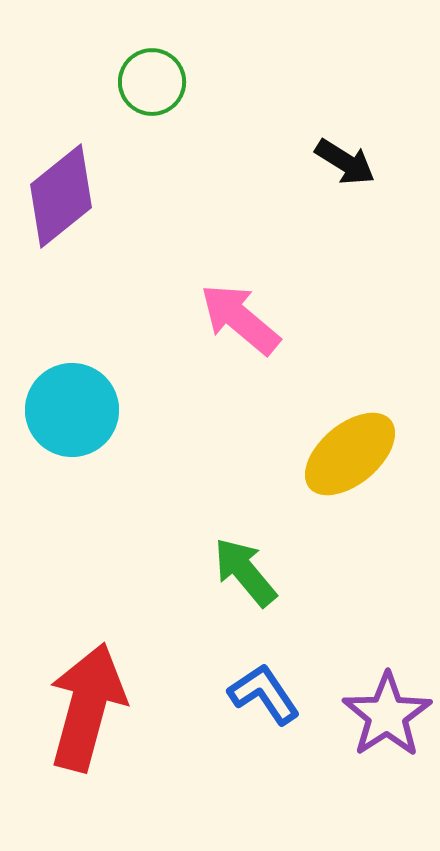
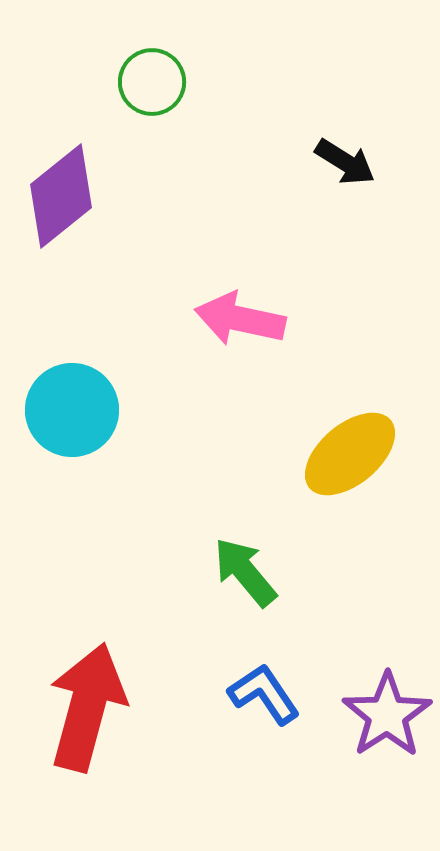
pink arrow: rotated 28 degrees counterclockwise
